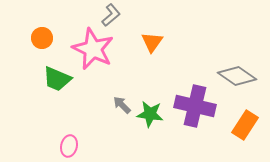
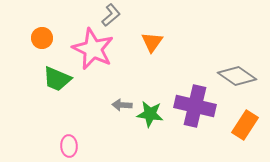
gray arrow: rotated 42 degrees counterclockwise
pink ellipse: rotated 15 degrees counterclockwise
